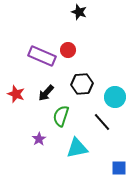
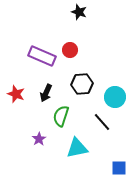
red circle: moved 2 px right
black arrow: rotated 18 degrees counterclockwise
